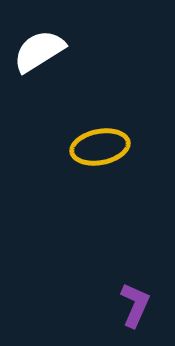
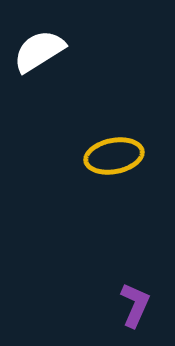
yellow ellipse: moved 14 px right, 9 px down
